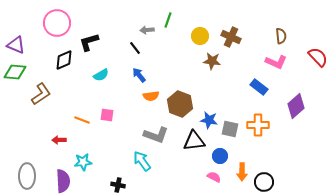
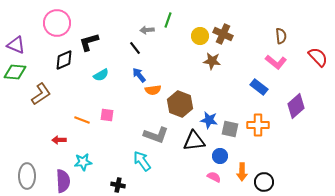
brown cross: moved 8 px left, 3 px up
pink L-shape: rotated 15 degrees clockwise
orange semicircle: moved 2 px right, 6 px up
